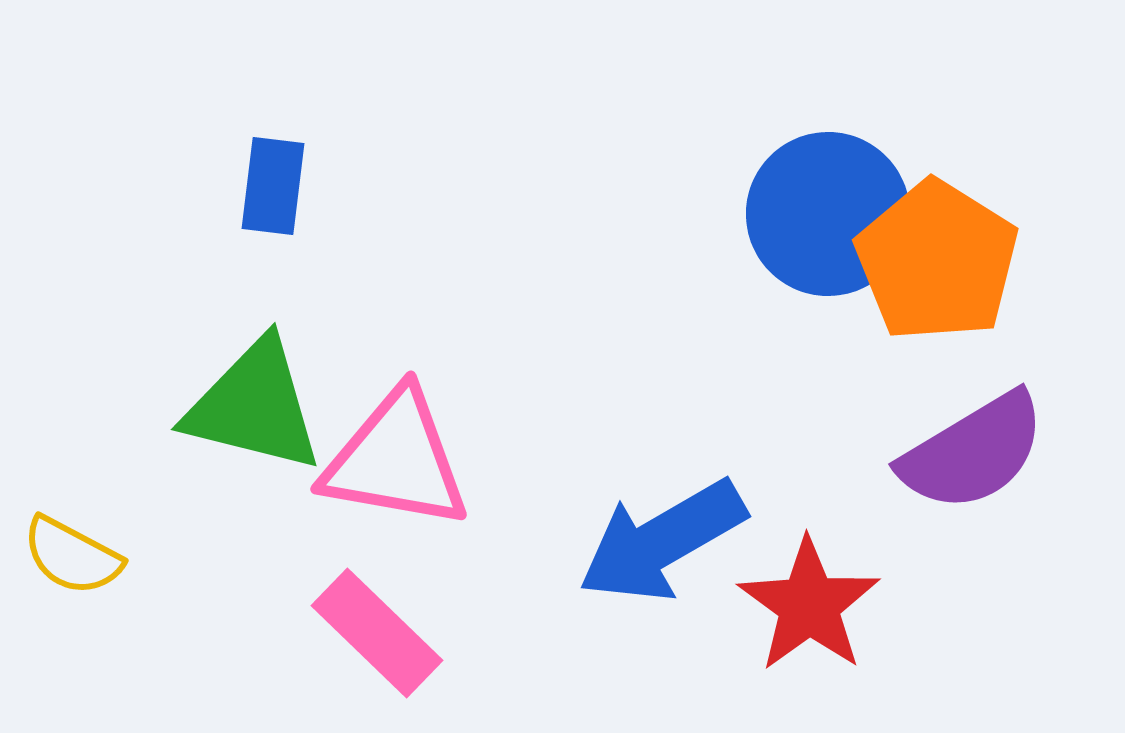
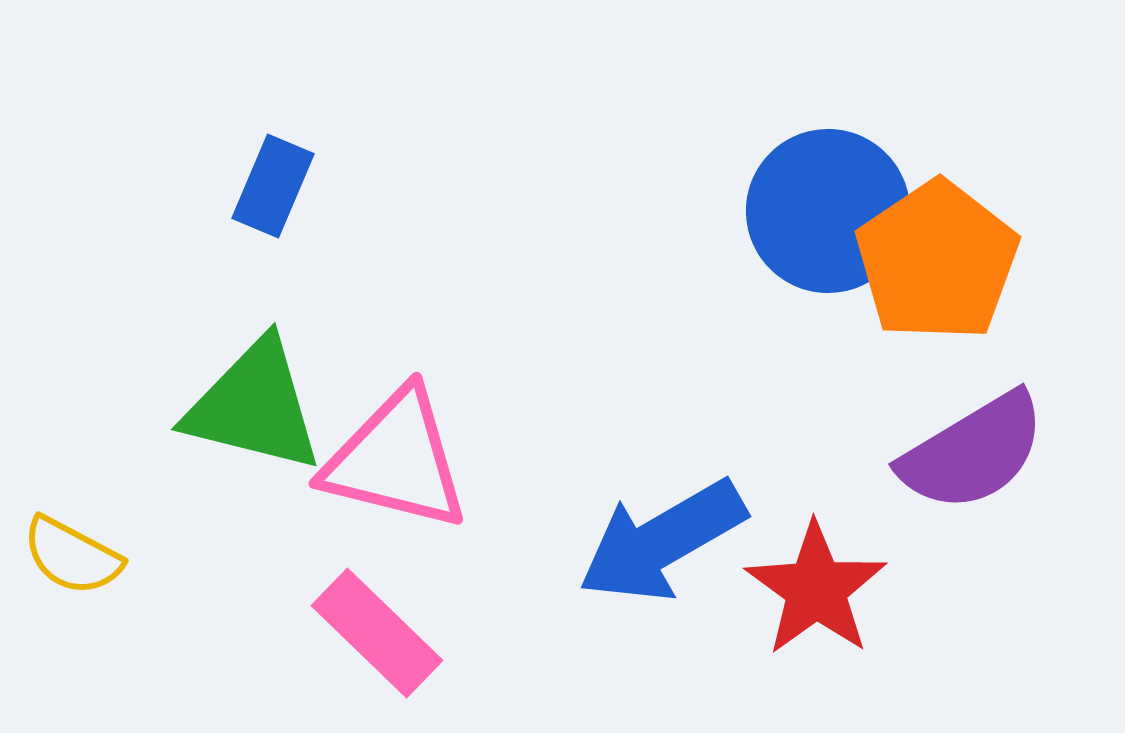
blue rectangle: rotated 16 degrees clockwise
blue circle: moved 3 px up
orange pentagon: rotated 6 degrees clockwise
pink triangle: rotated 4 degrees clockwise
red star: moved 7 px right, 16 px up
